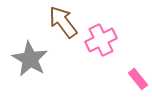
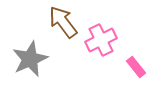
gray star: rotated 18 degrees clockwise
pink rectangle: moved 2 px left, 12 px up
